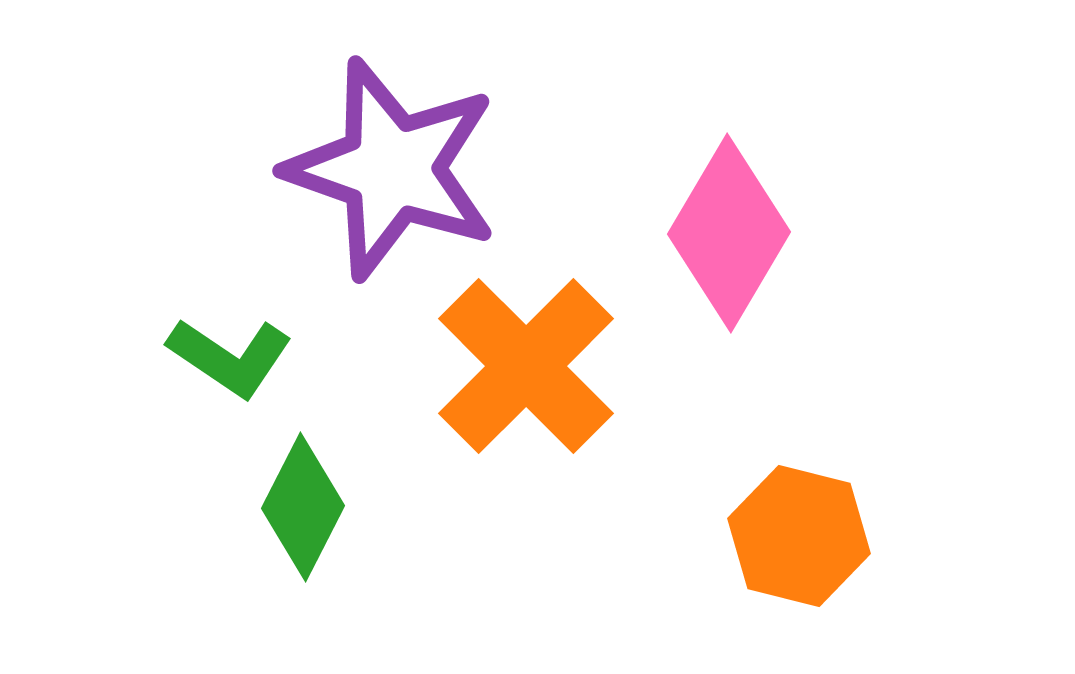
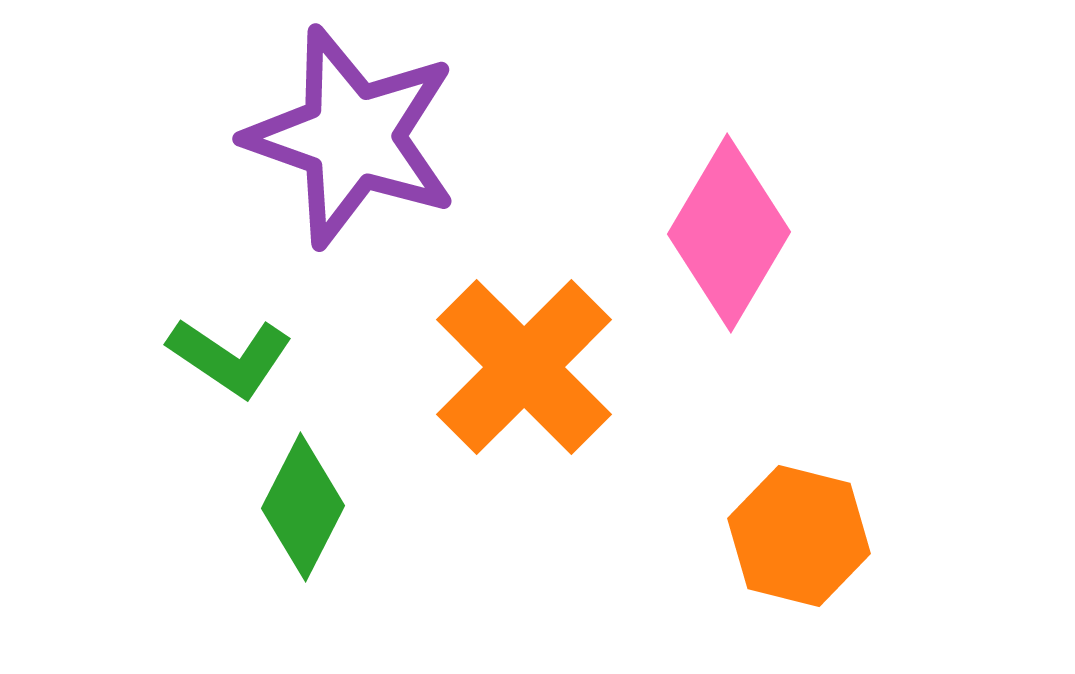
purple star: moved 40 px left, 32 px up
orange cross: moved 2 px left, 1 px down
